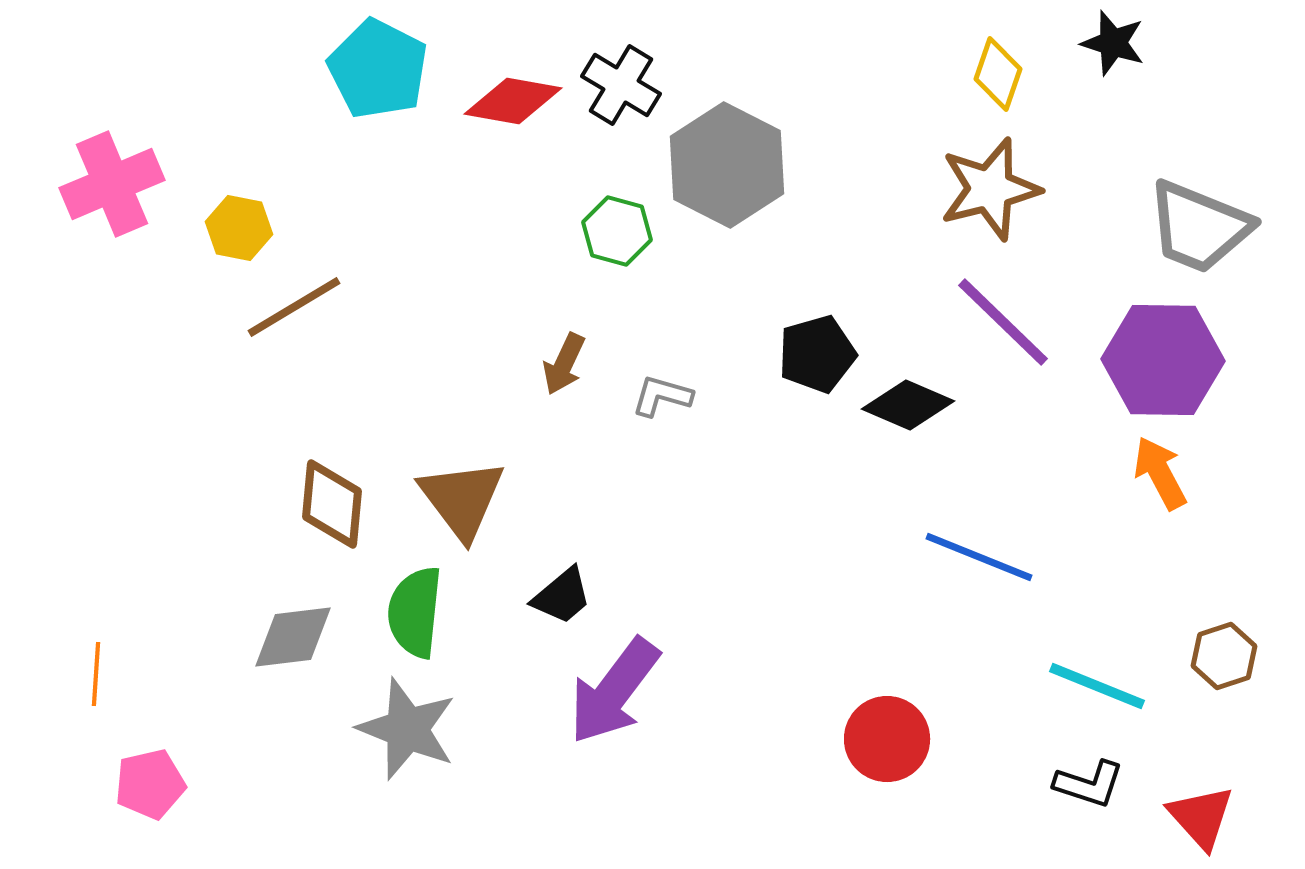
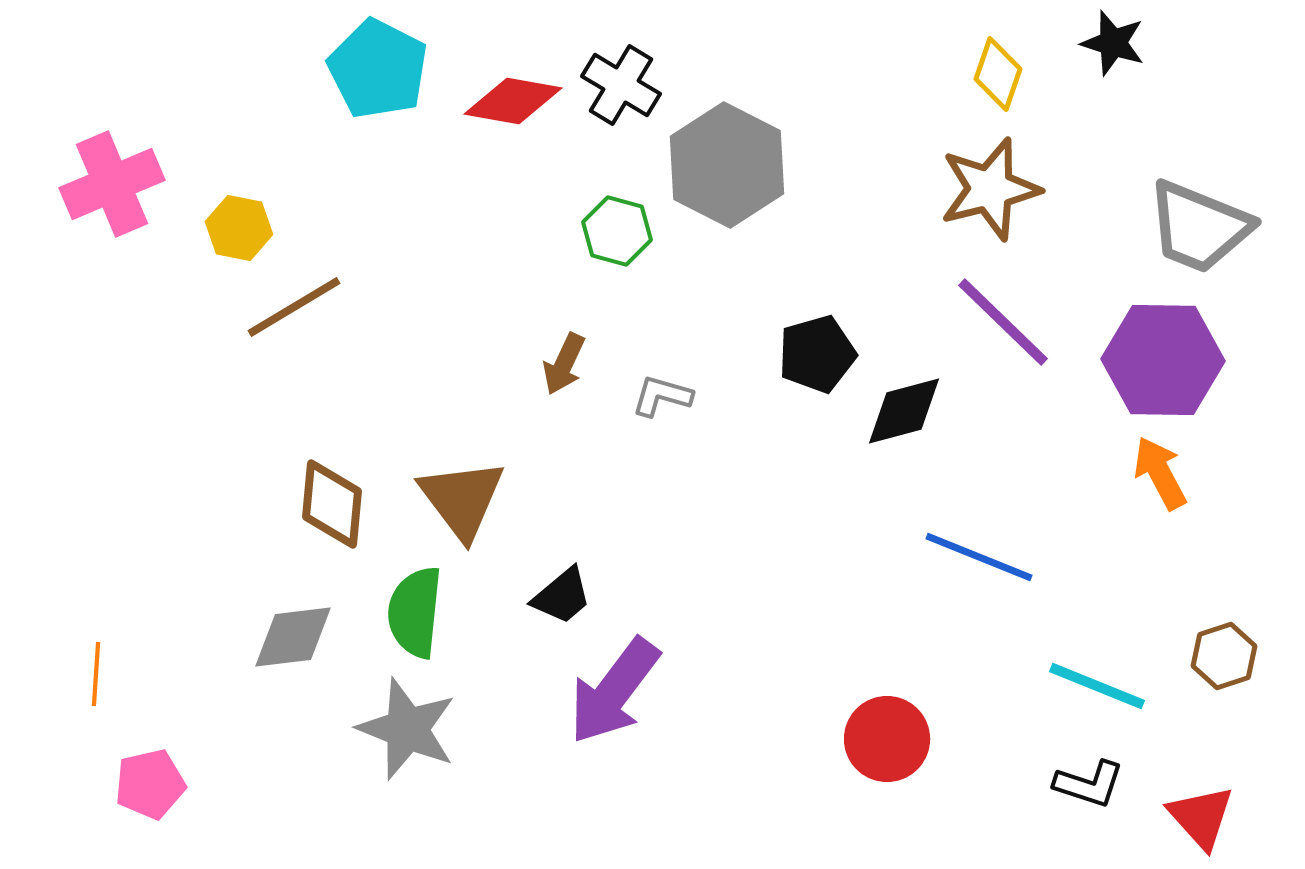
black diamond: moved 4 px left, 6 px down; rotated 38 degrees counterclockwise
